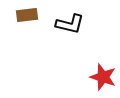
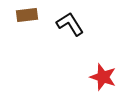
black L-shape: rotated 136 degrees counterclockwise
